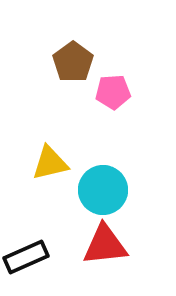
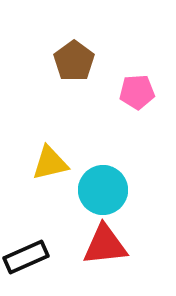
brown pentagon: moved 1 px right, 1 px up
pink pentagon: moved 24 px right
